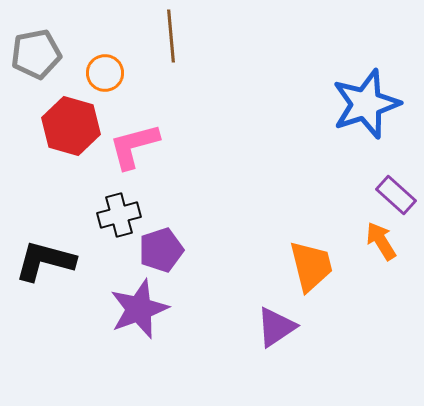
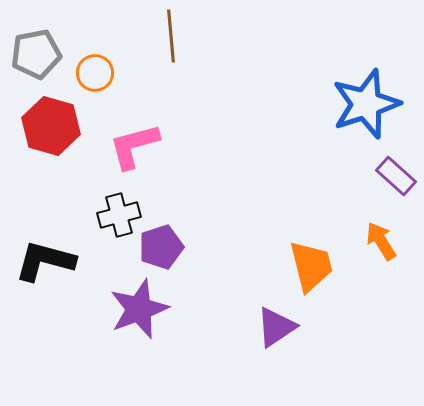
orange circle: moved 10 px left
red hexagon: moved 20 px left
purple rectangle: moved 19 px up
purple pentagon: moved 3 px up
